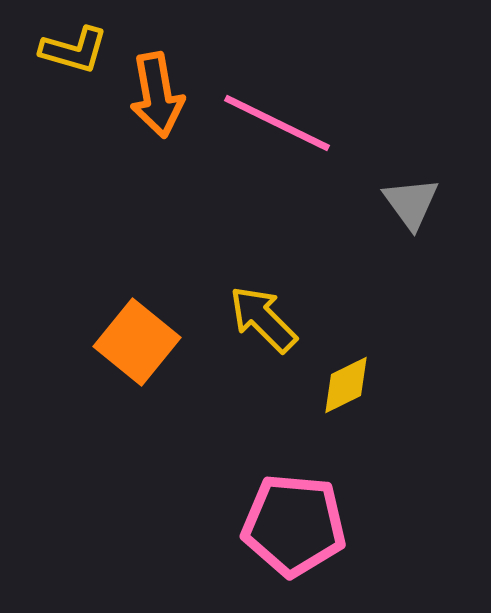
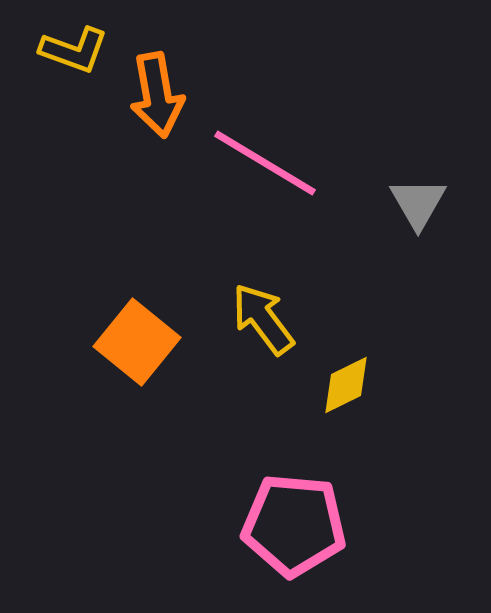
yellow L-shape: rotated 4 degrees clockwise
pink line: moved 12 px left, 40 px down; rotated 5 degrees clockwise
gray triangle: moved 7 px right; rotated 6 degrees clockwise
yellow arrow: rotated 8 degrees clockwise
